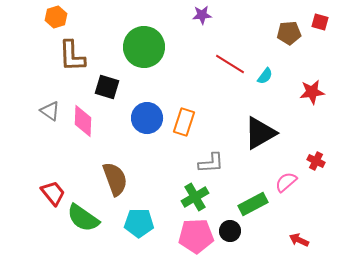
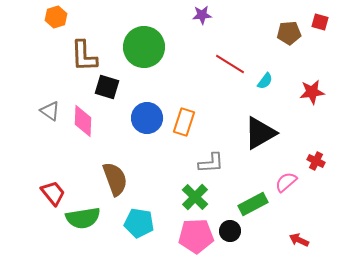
brown L-shape: moved 12 px right
cyan semicircle: moved 5 px down
green cross: rotated 16 degrees counterclockwise
green semicircle: rotated 44 degrees counterclockwise
cyan pentagon: rotated 8 degrees clockwise
